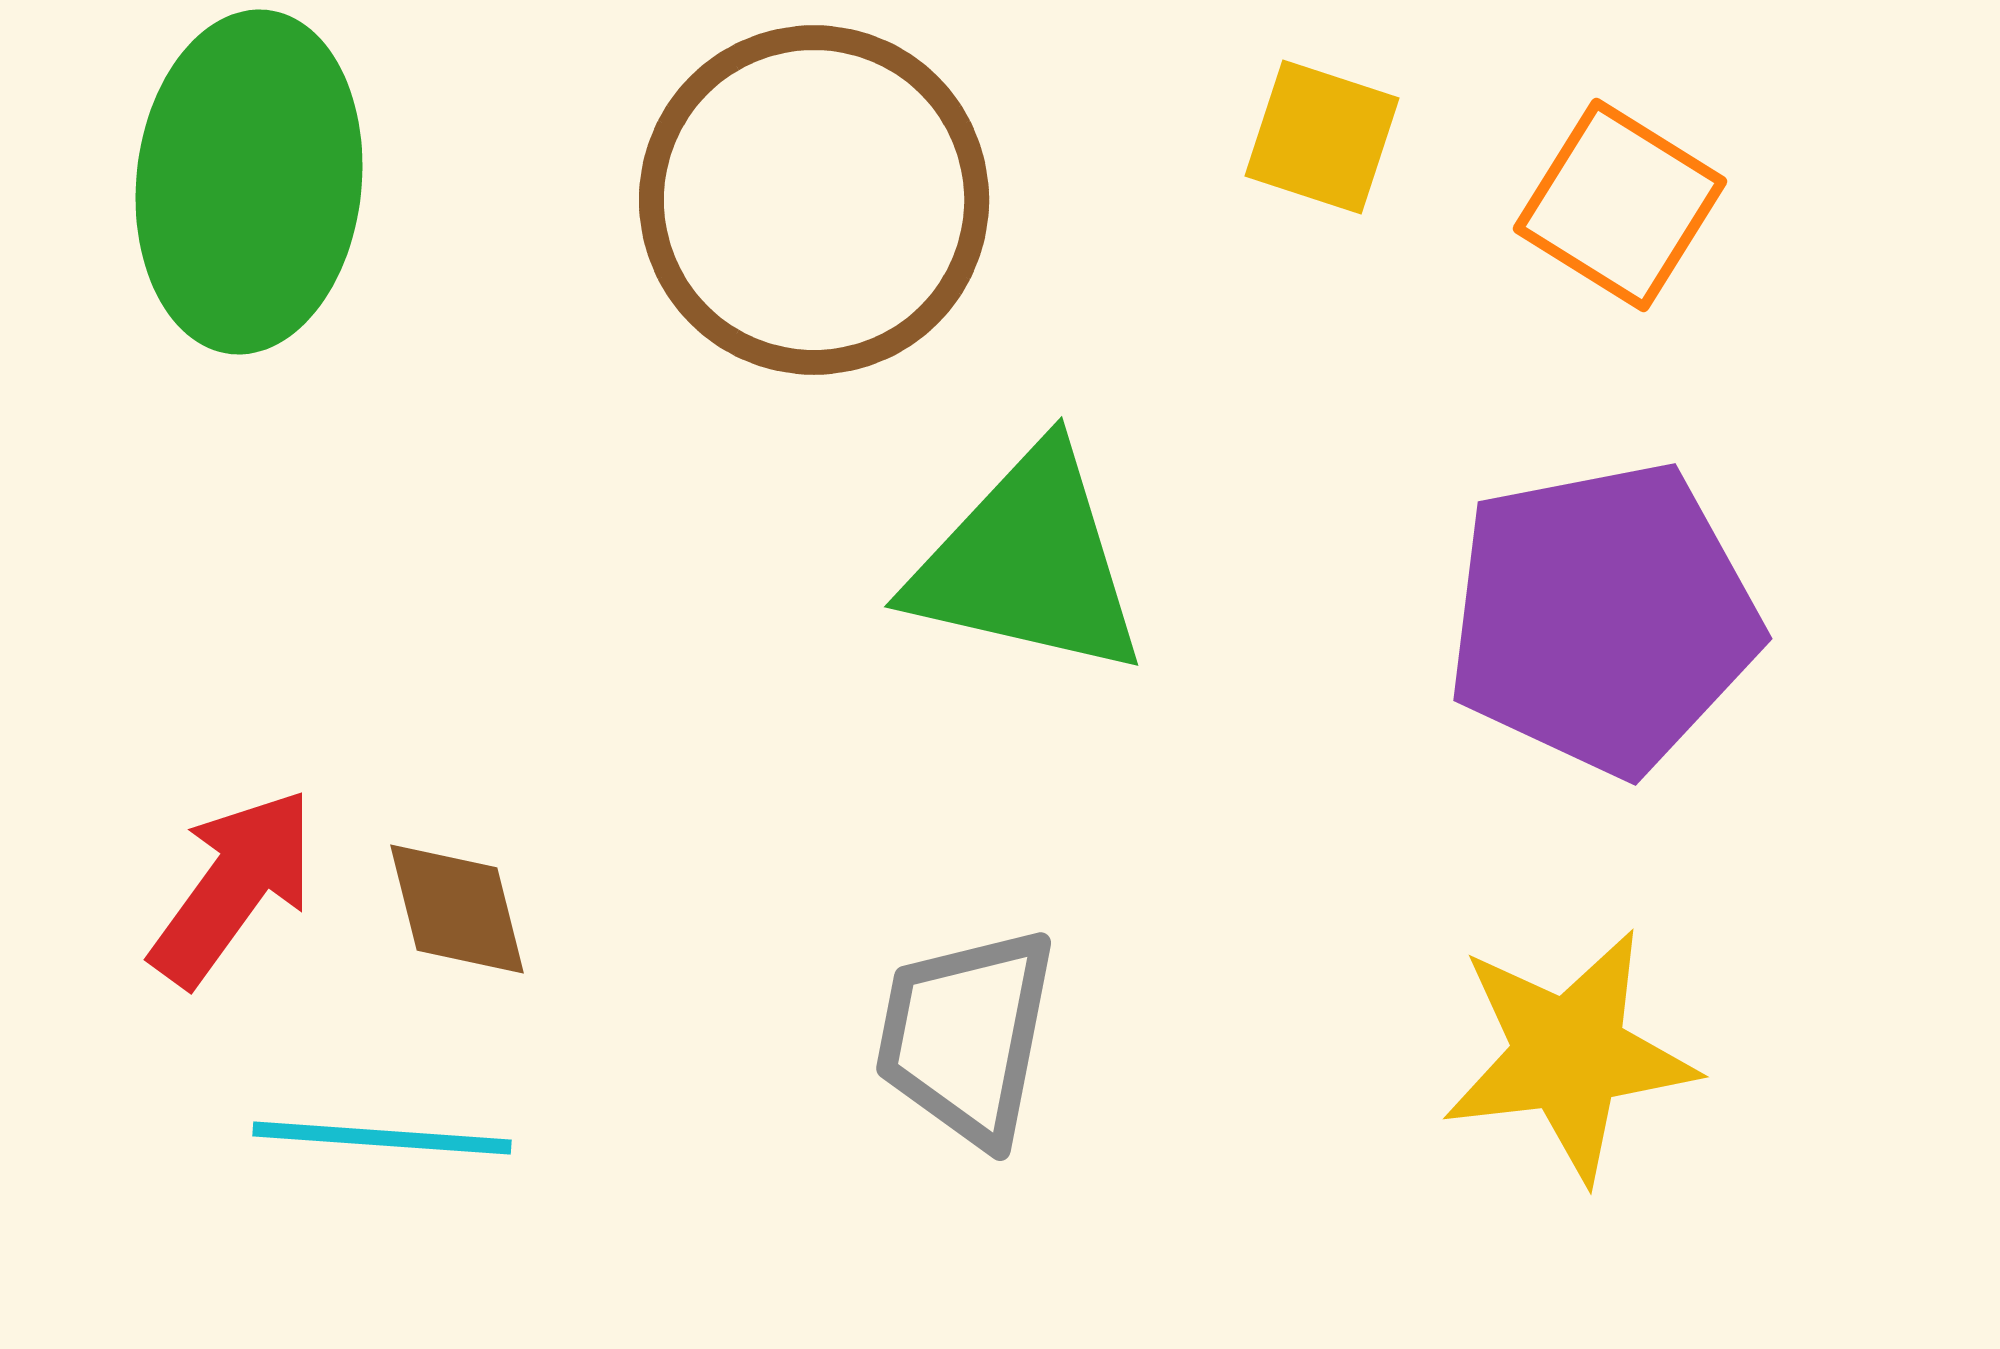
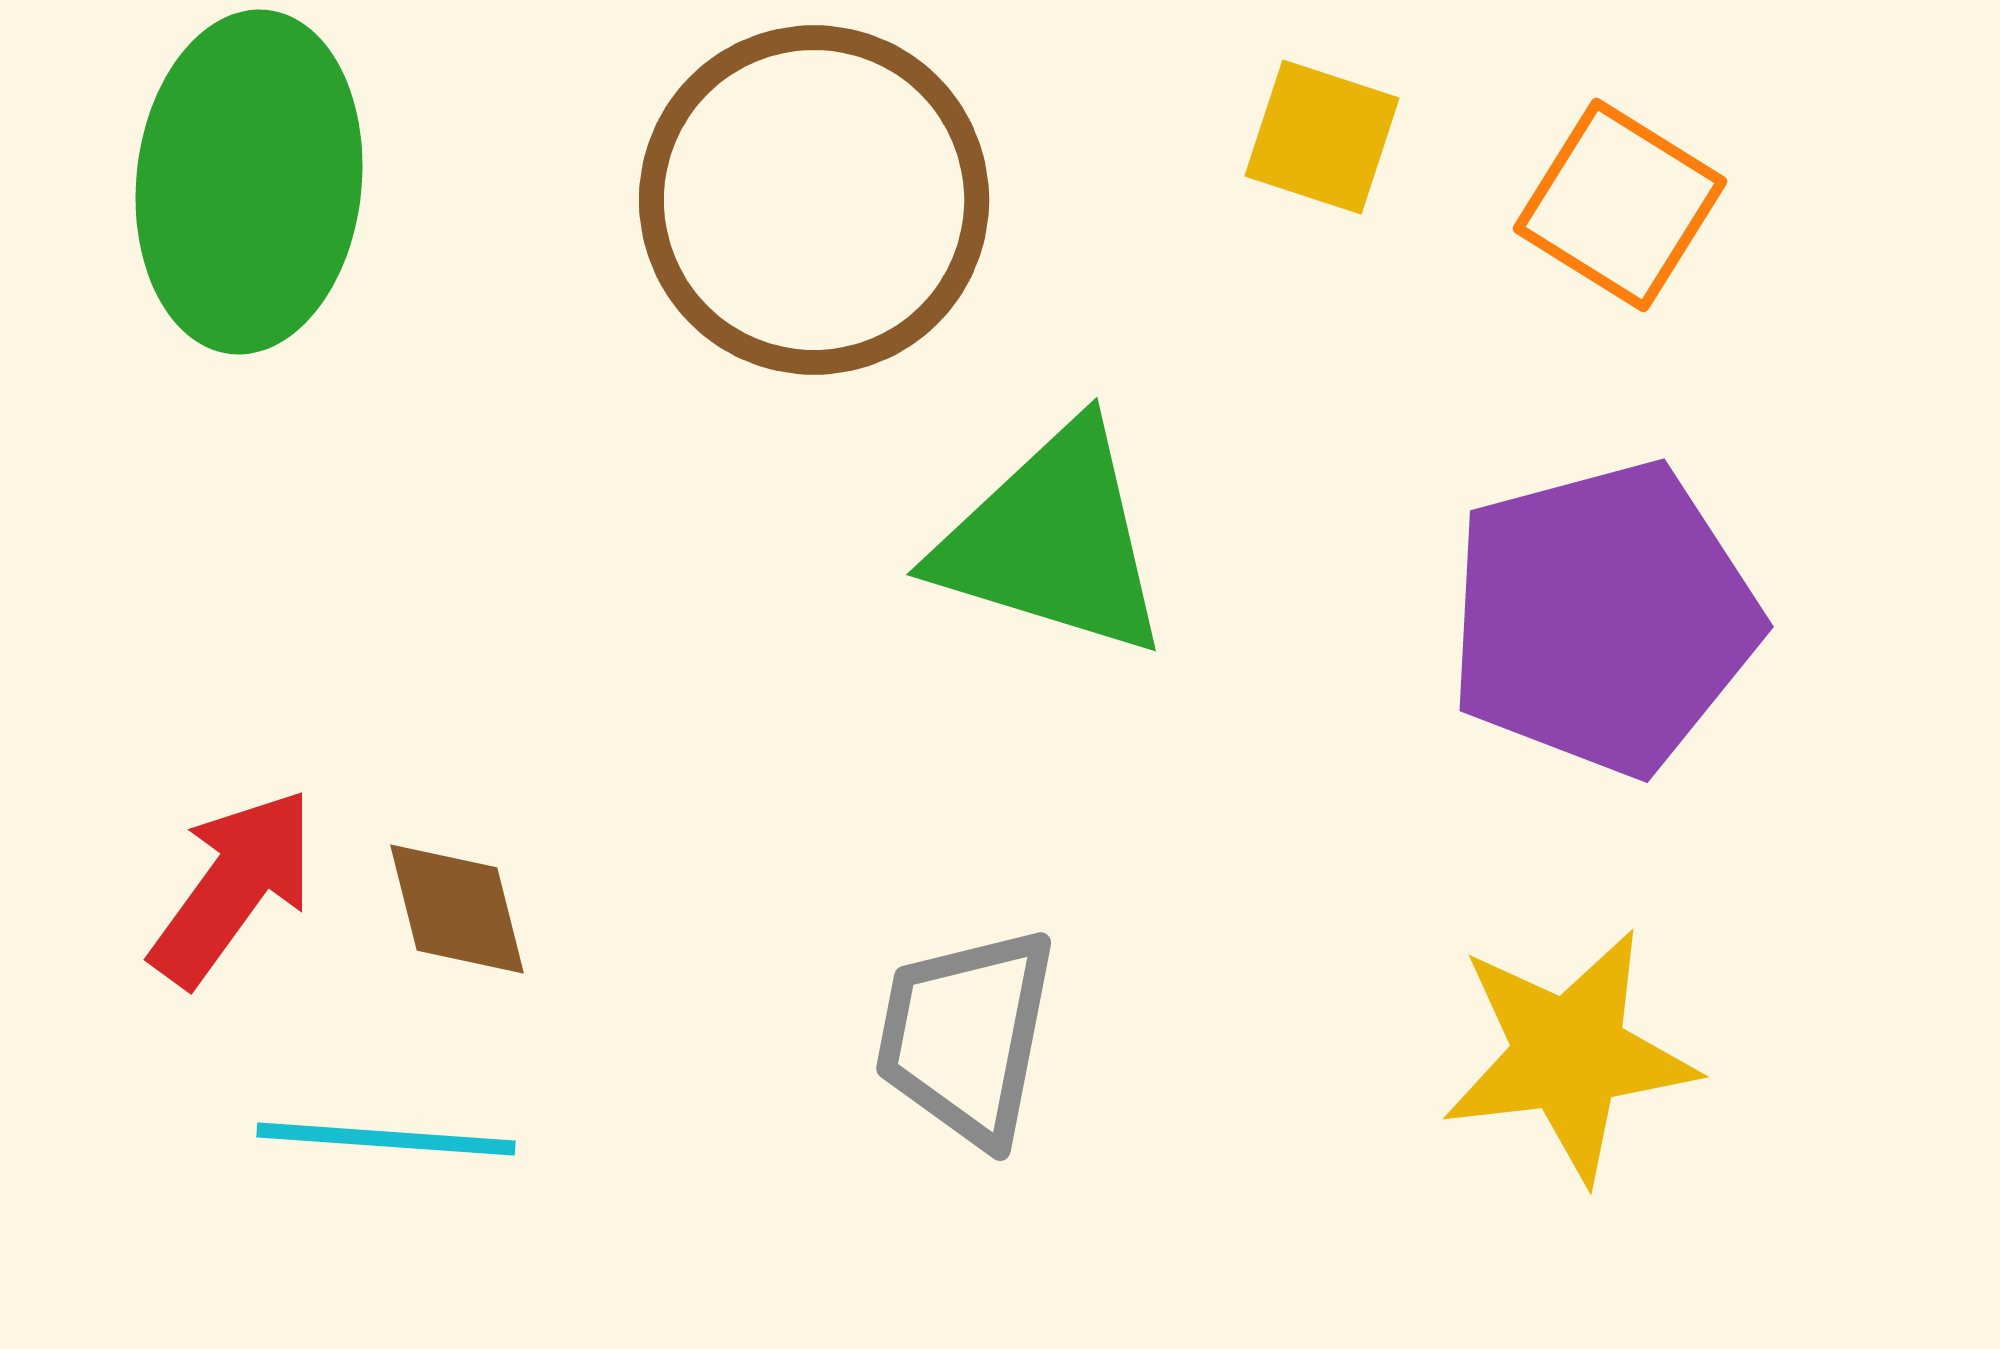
green triangle: moved 25 px right, 22 px up; rotated 4 degrees clockwise
purple pentagon: rotated 4 degrees counterclockwise
cyan line: moved 4 px right, 1 px down
